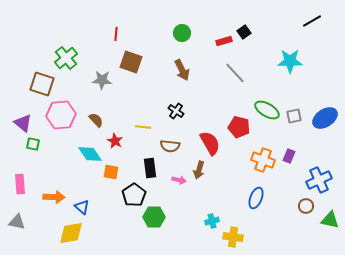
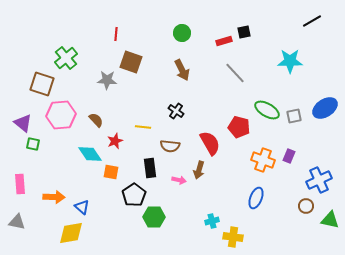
black square at (244, 32): rotated 24 degrees clockwise
gray star at (102, 80): moved 5 px right
blue ellipse at (325, 118): moved 10 px up
red star at (115, 141): rotated 21 degrees clockwise
